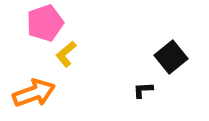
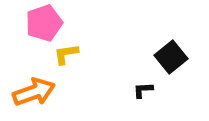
pink pentagon: moved 1 px left
yellow L-shape: rotated 32 degrees clockwise
orange arrow: moved 1 px up
